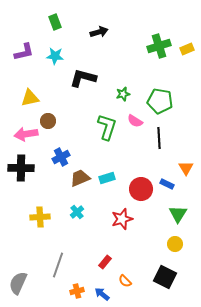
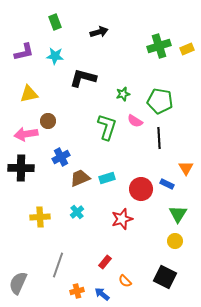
yellow triangle: moved 1 px left, 4 px up
yellow circle: moved 3 px up
